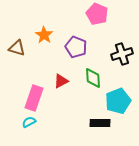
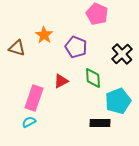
black cross: rotated 25 degrees counterclockwise
